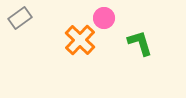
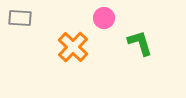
gray rectangle: rotated 40 degrees clockwise
orange cross: moved 7 px left, 7 px down
